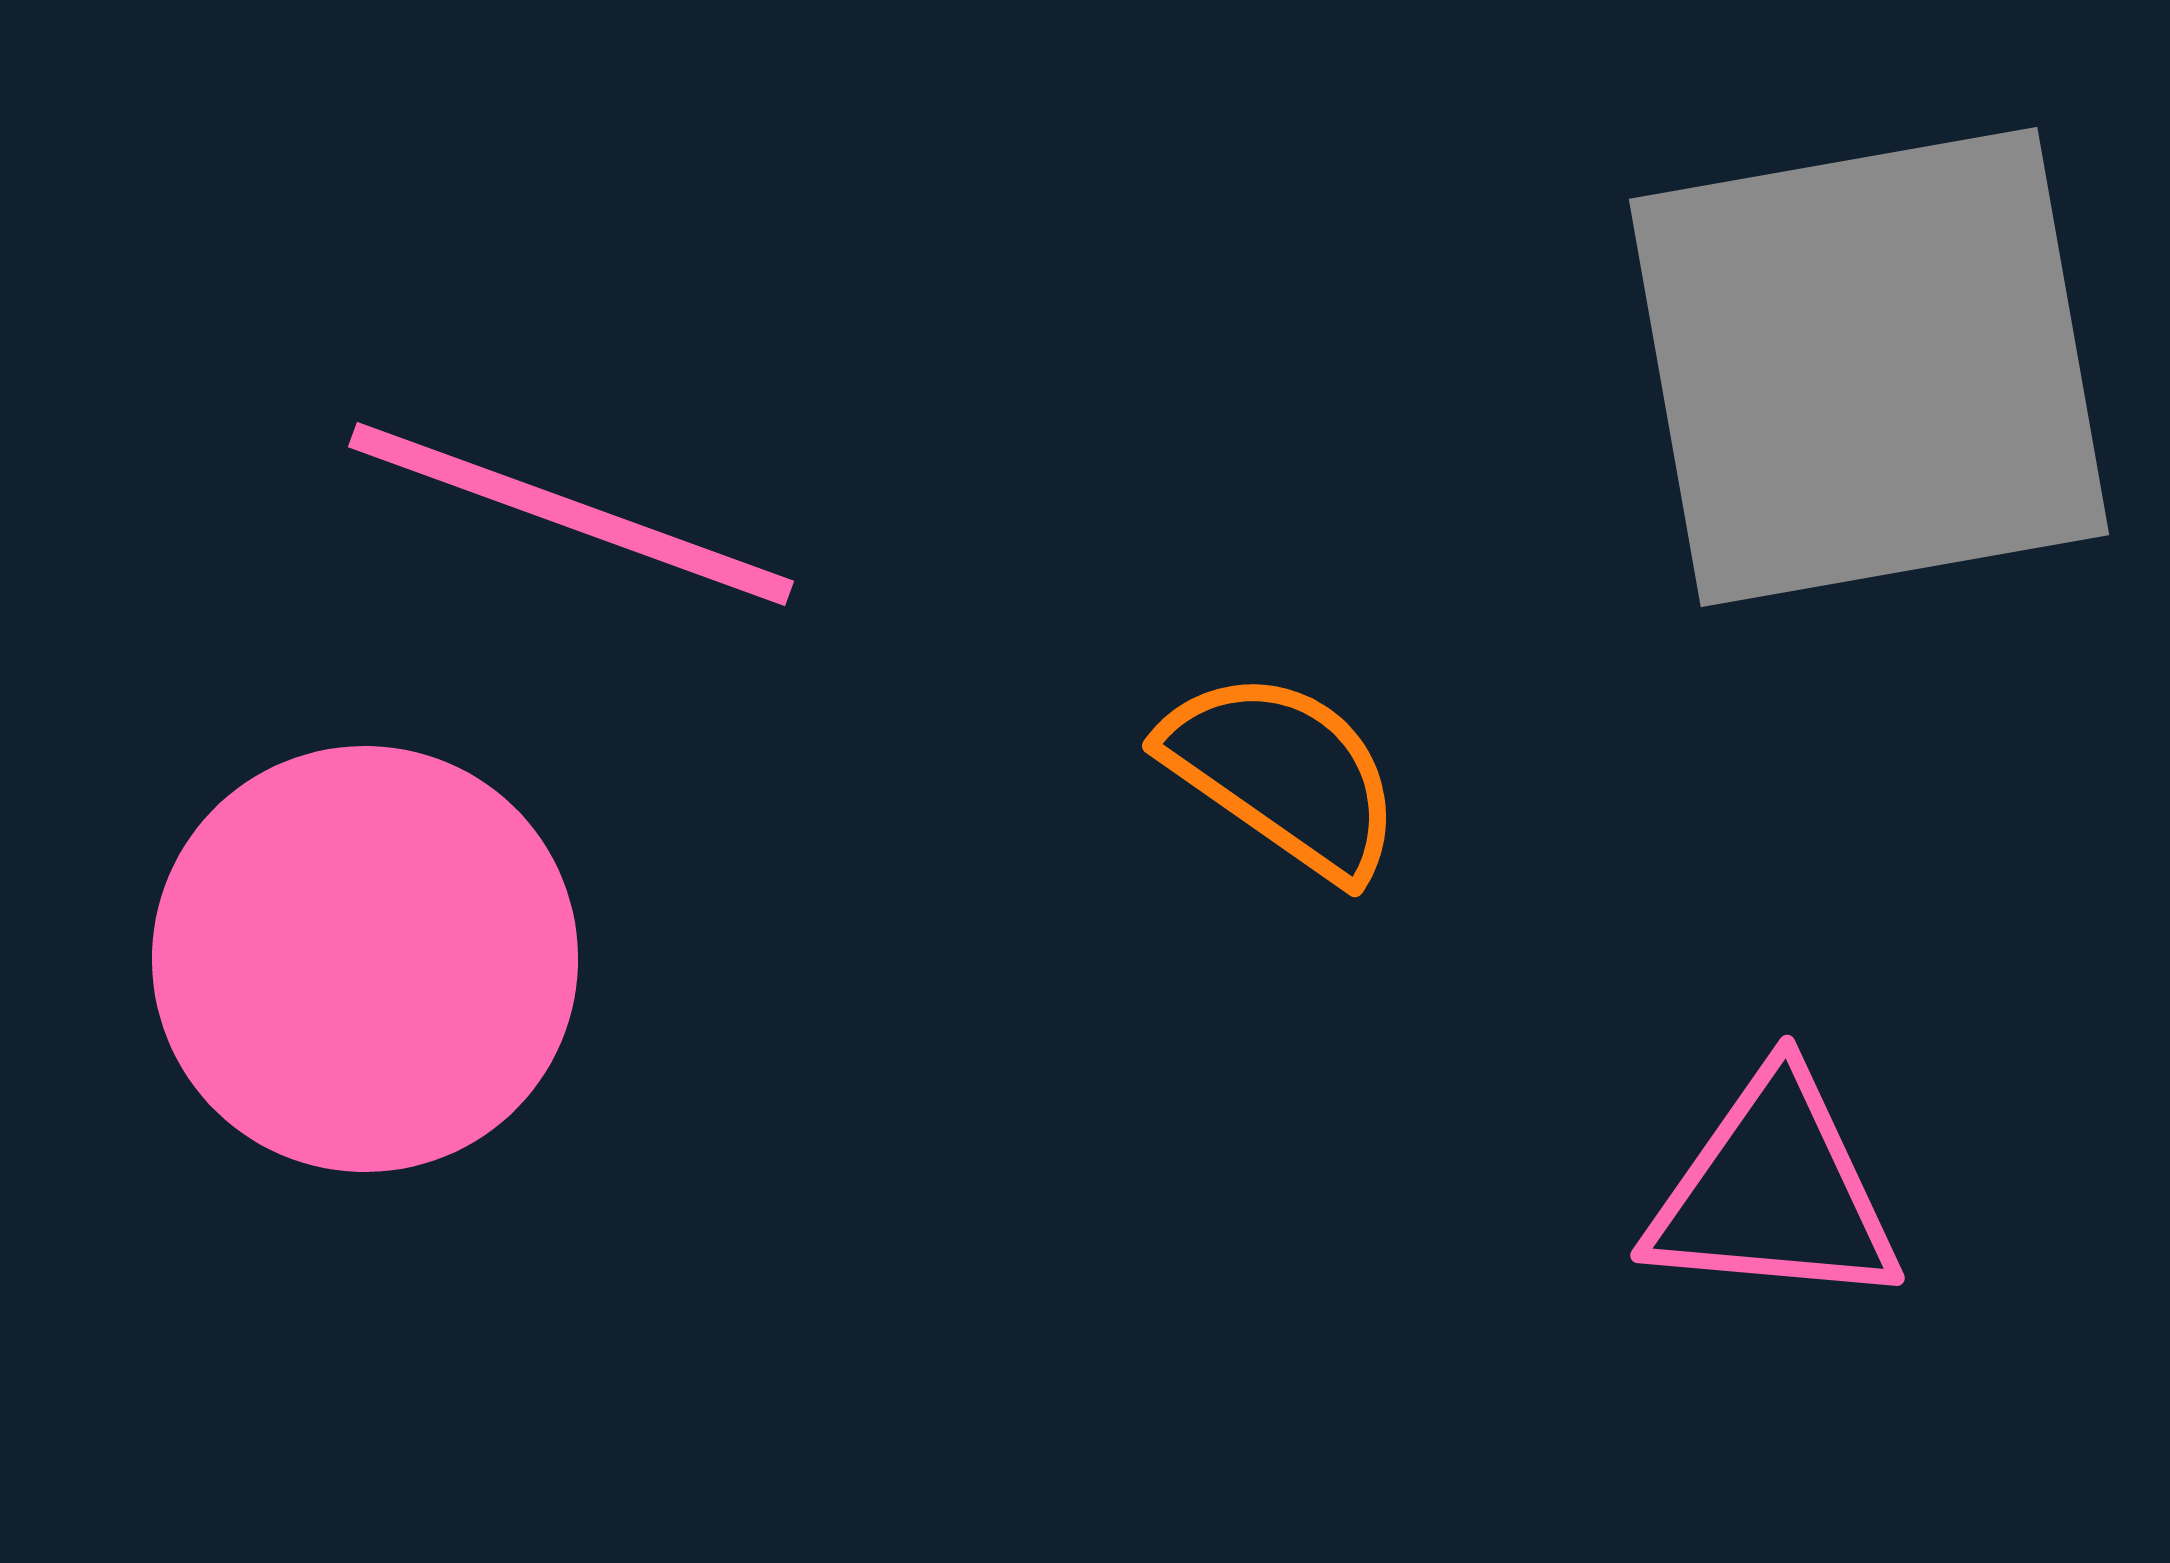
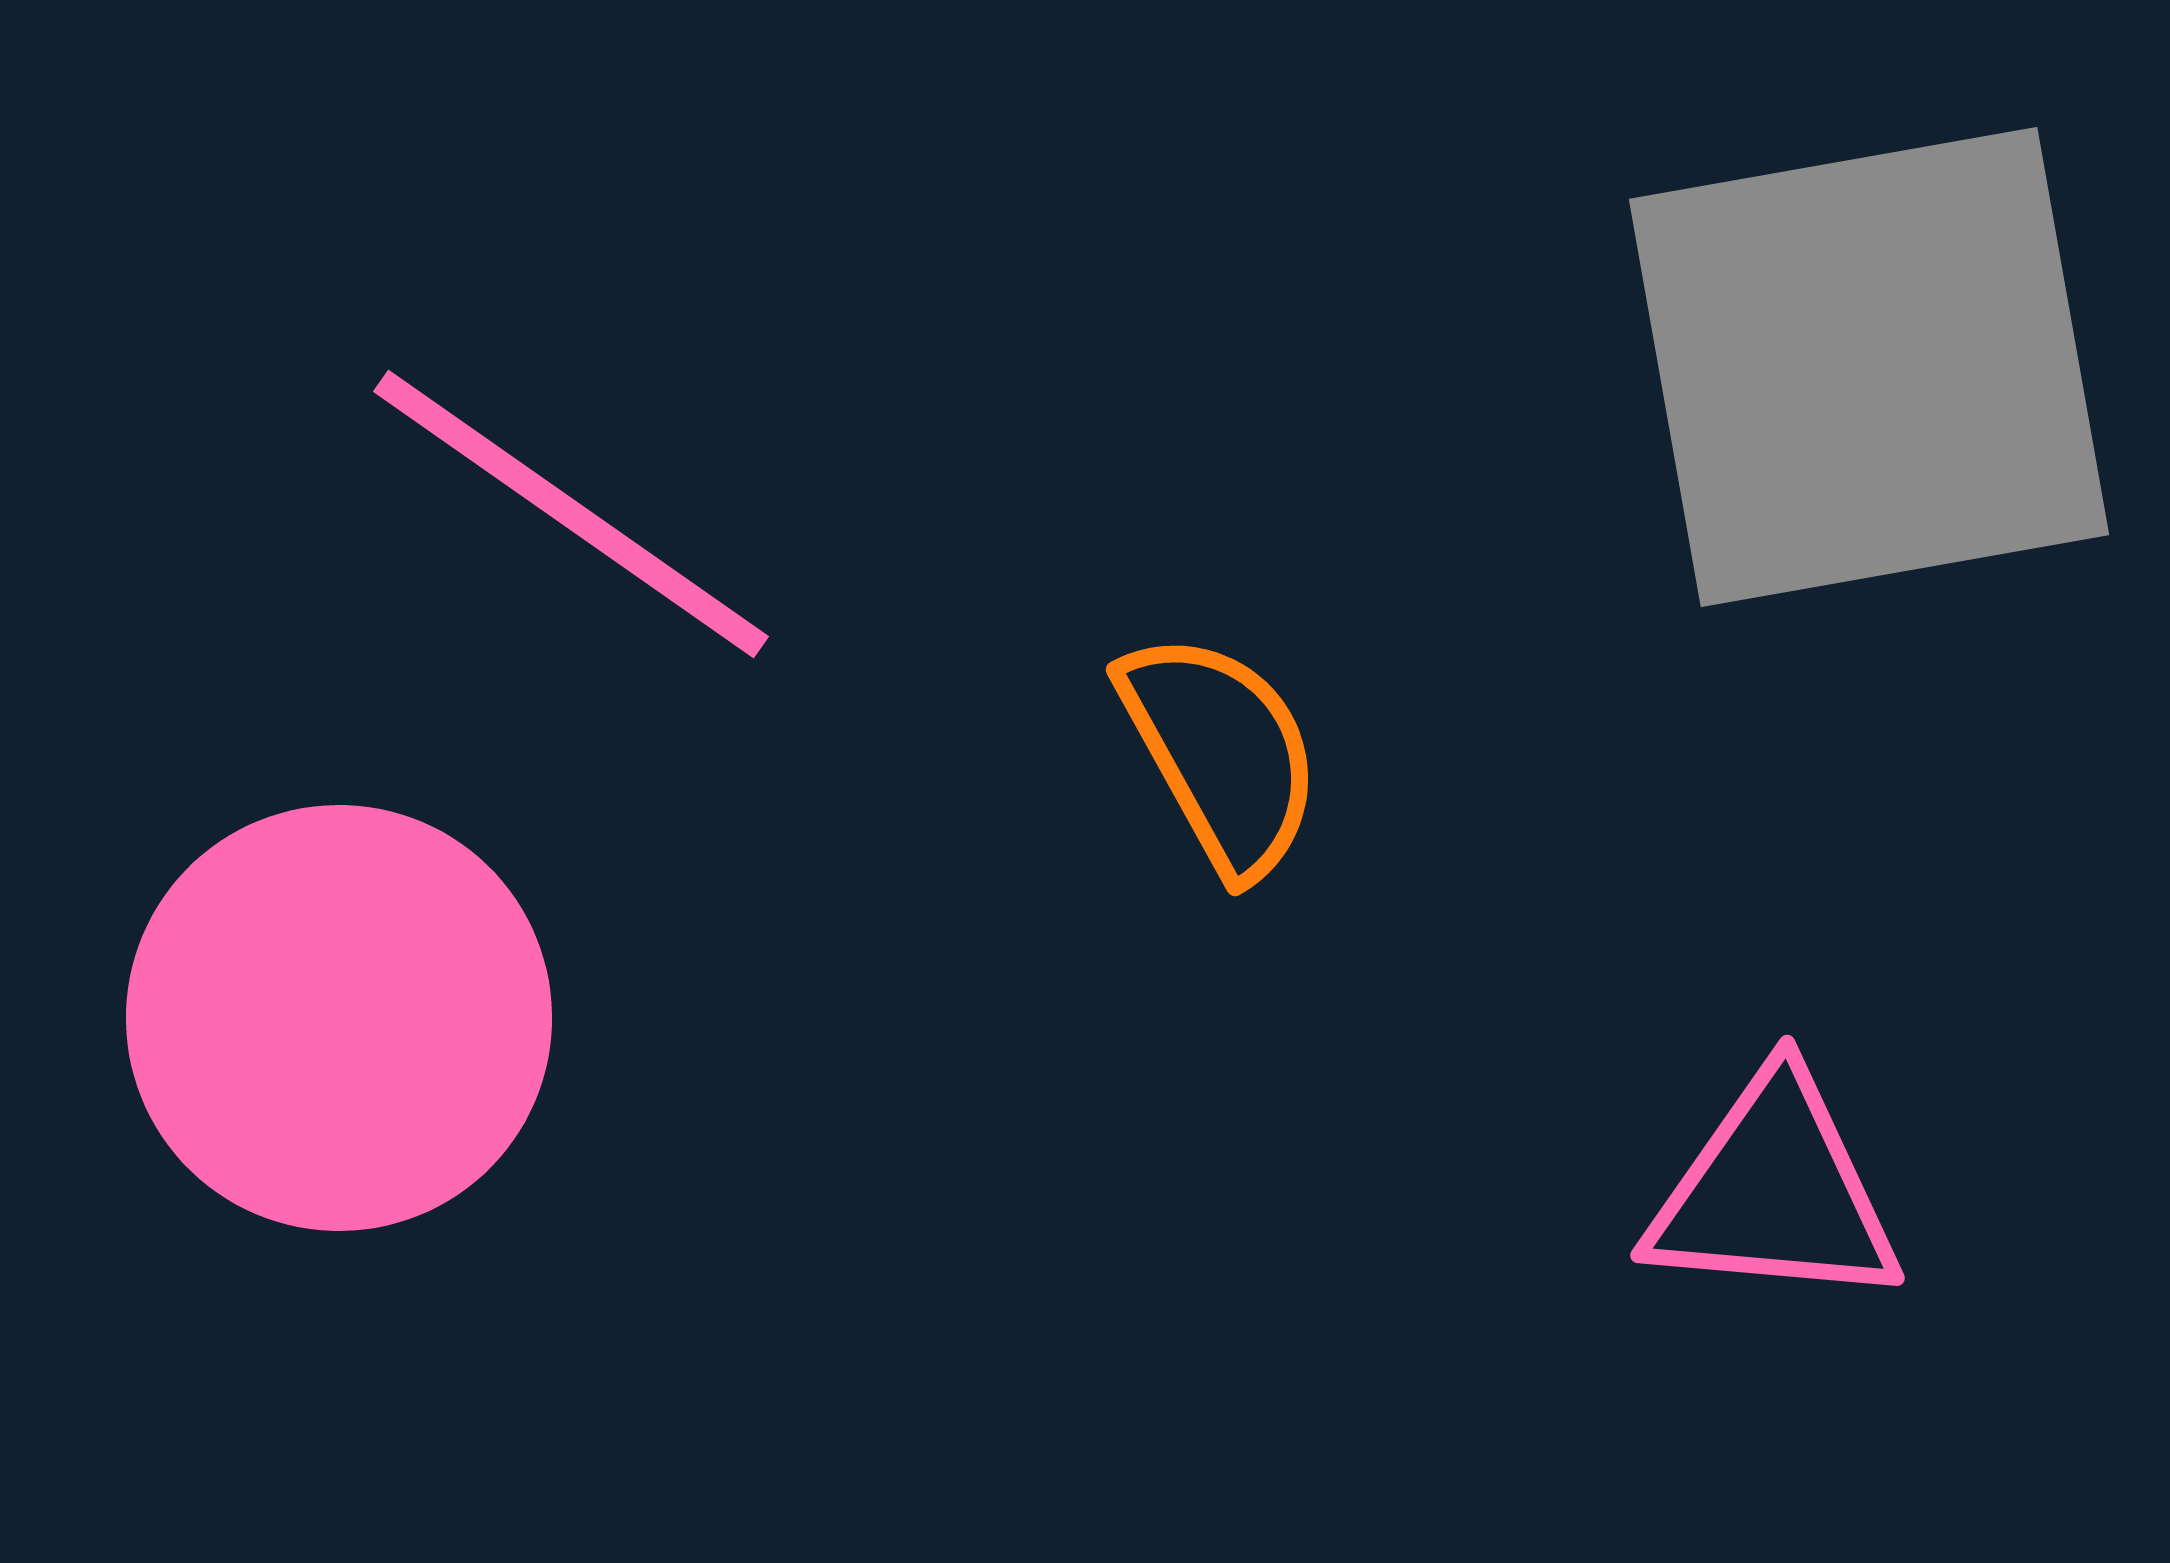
pink line: rotated 15 degrees clockwise
orange semicircle: moved 62 px left, 21 px up; rotated 26 degrees clockwise
pink circle: moved 26 px left, 59 px down
